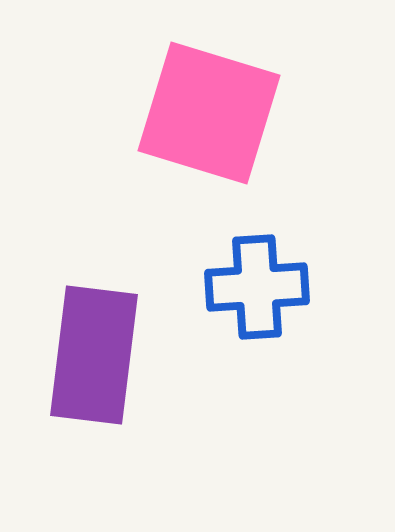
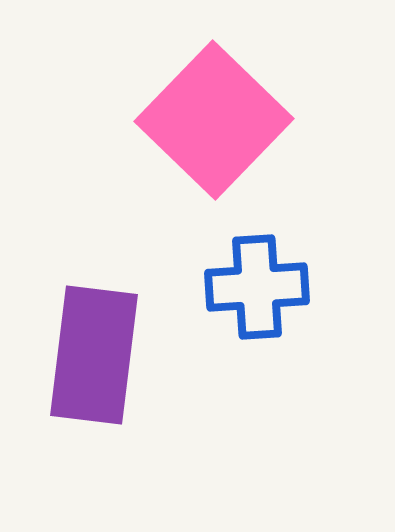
pink square: moved 5 px right, 7 px down; rotated 27 degrees clockwise
